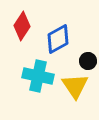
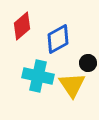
red diamond: rotated 16 degrees clockwise
black circle: moved 2 px down
yellow triangle: moved 3 px left, 1 px up
